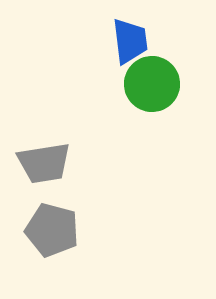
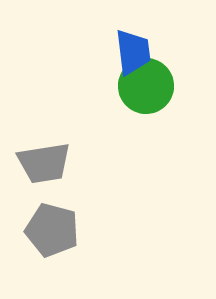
blue trapezoid: moved 3 px right, 11 px down
green circle: moved 6 px left, 2 px down
